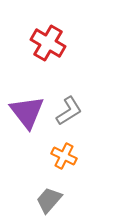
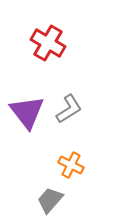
gray L-shape: moved 2 px up
orange cross: moved 7 px right, 9 px down
gray trapezoid: moved 1 px right
